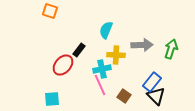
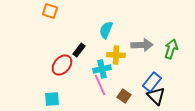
red ellipse: moved 1 px left
